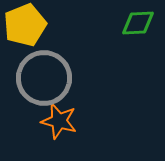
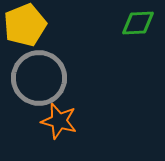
gray circle: moved 5 px left
